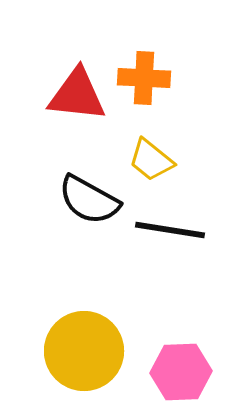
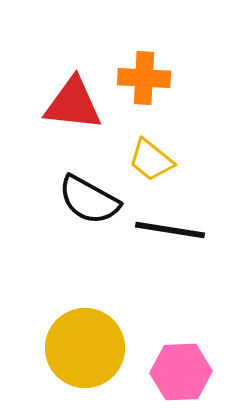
red triangle: moved 4 px left, 9 px down
yellow circle: moved 1 px right, 3 px up
